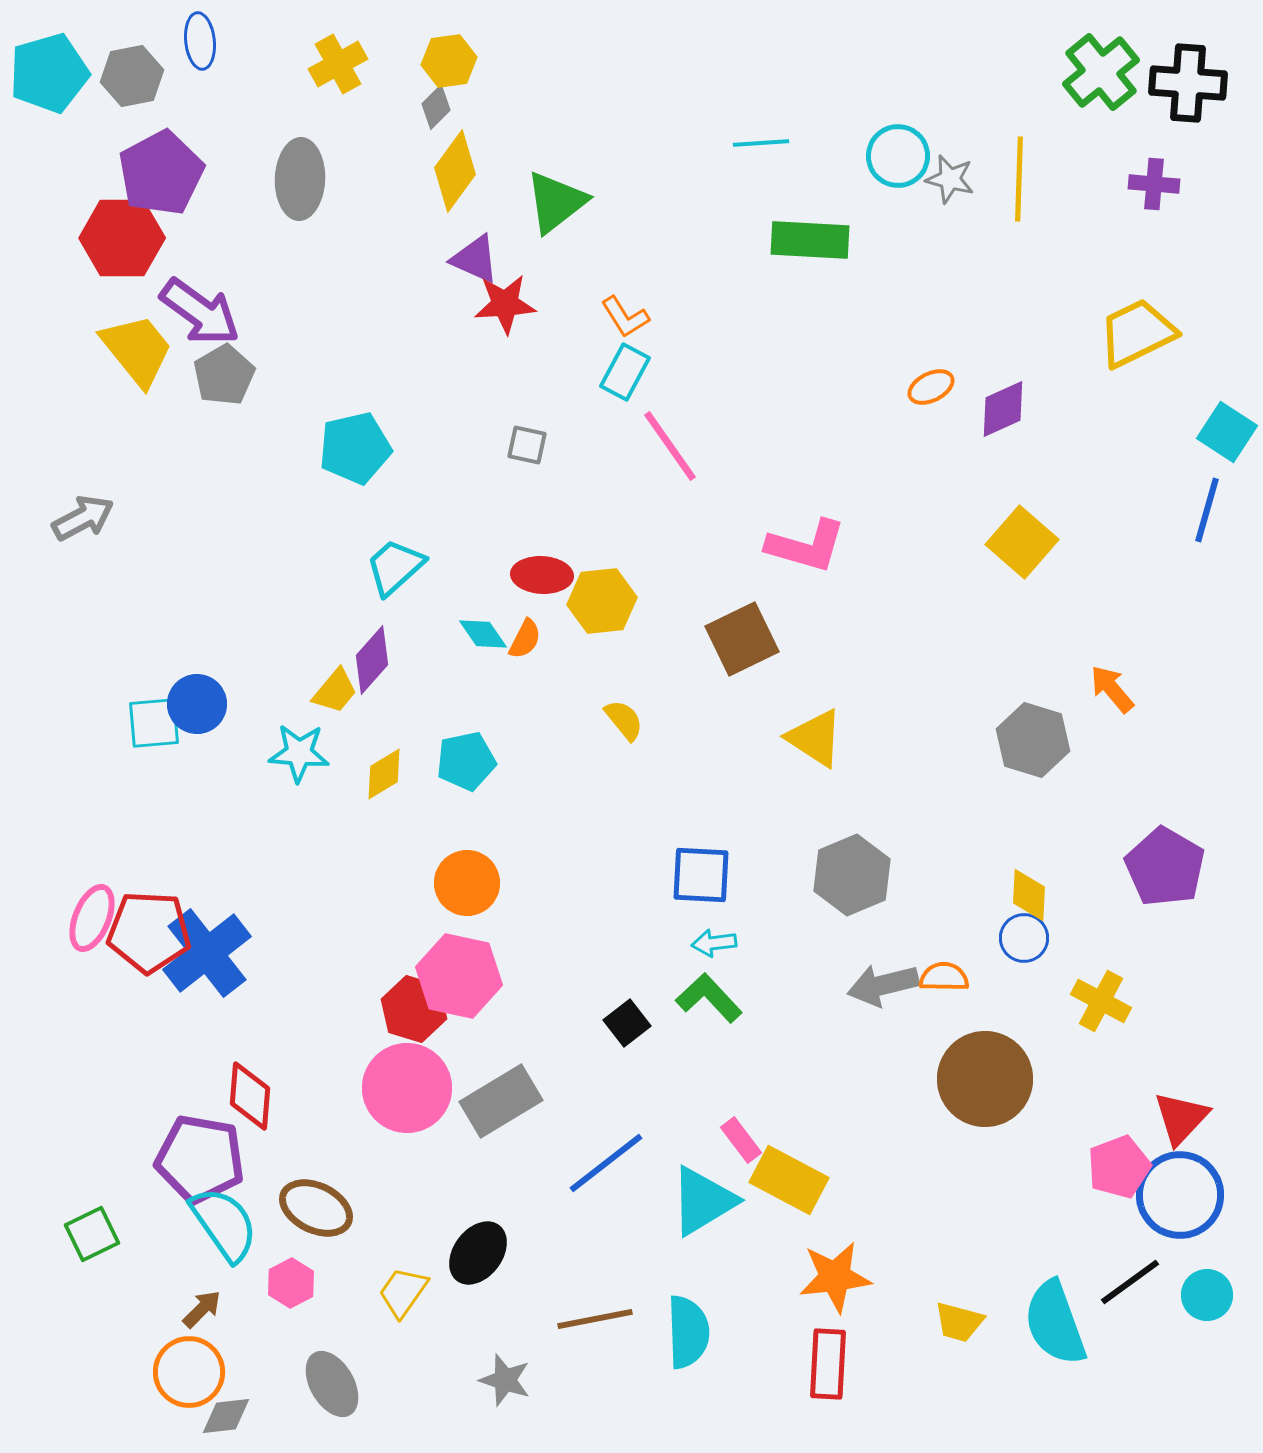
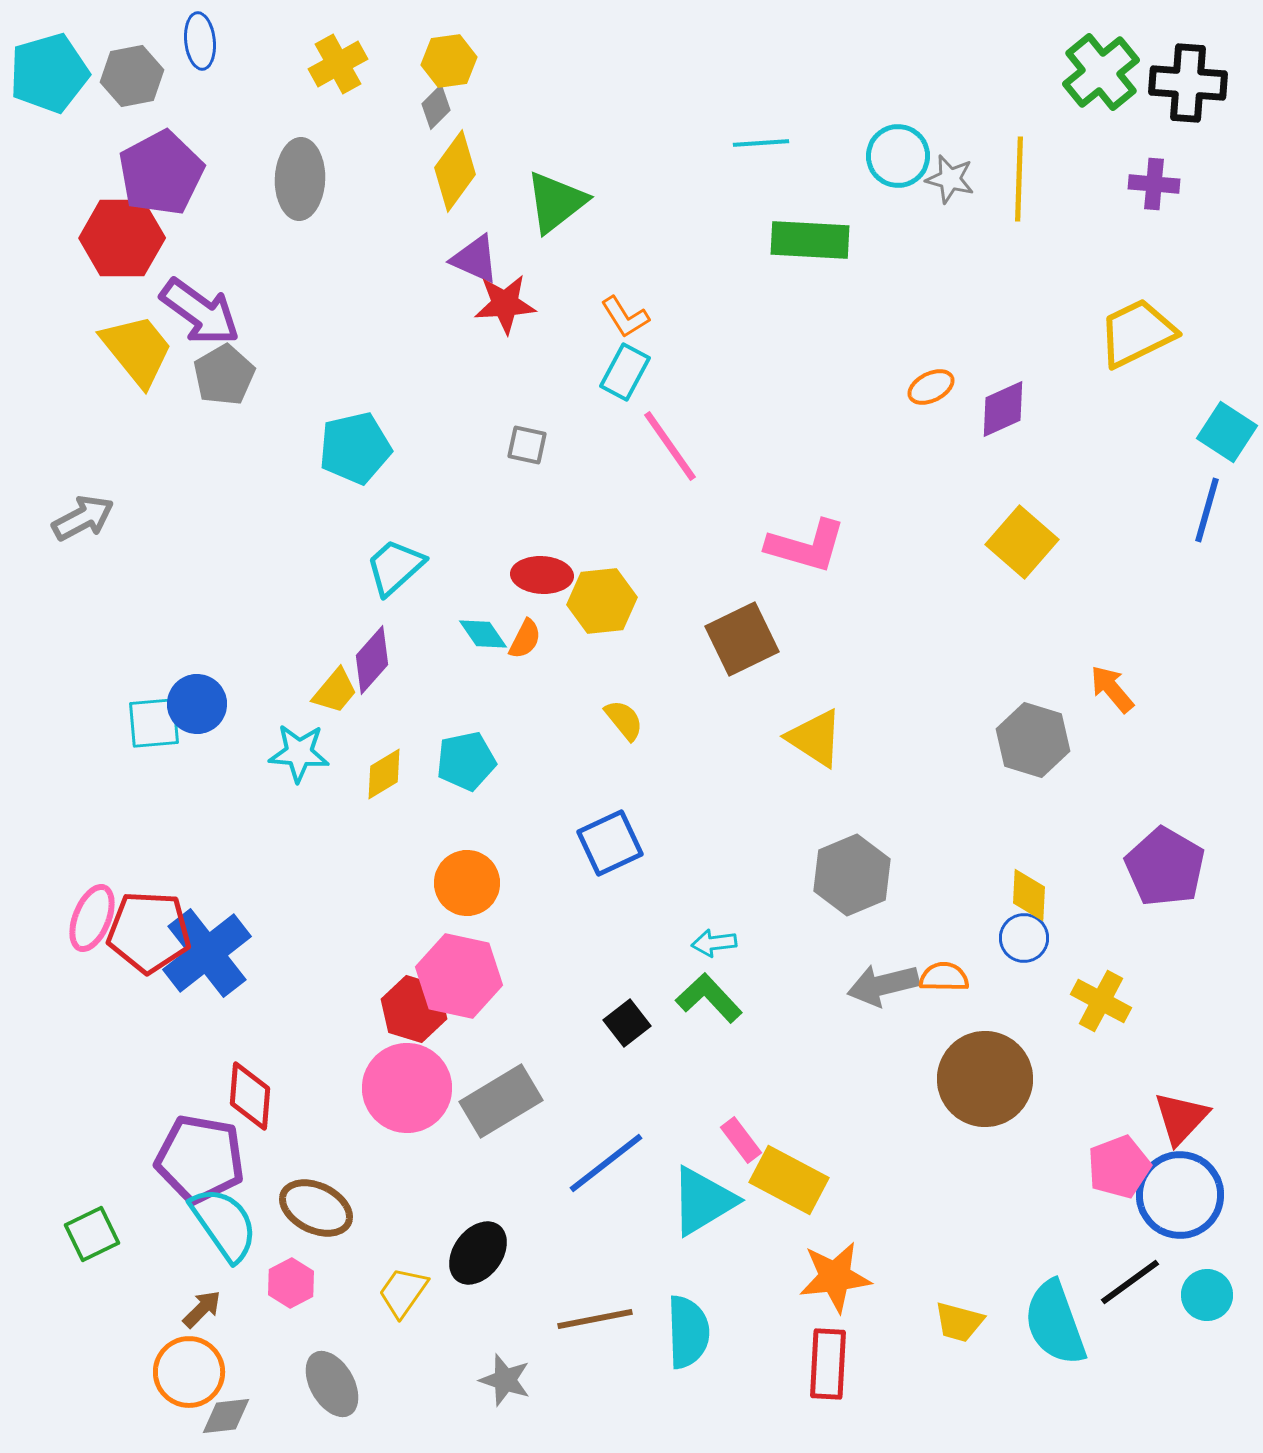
blue square at (701, 875): moved 91 px left, 32 px up; rotated 28 degrees counterclockwise
